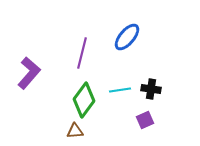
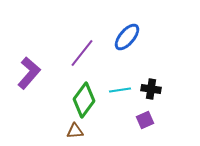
purple line: rotated 24 degrees clockwise
